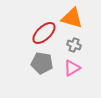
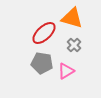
gray cross: rotated 24 degrees clockwise
pink triangle: moved 6 px left, 3 px down
